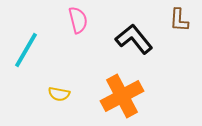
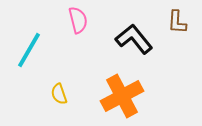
brown L-shape: moved 2 px left, 2 px down
cyan line: moved 3 px right
yellow semicircle: rotated 60 degrees clockwise
